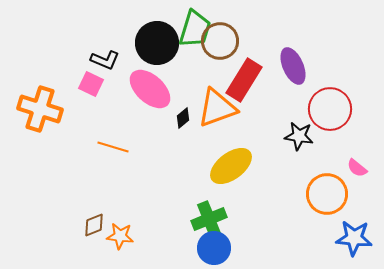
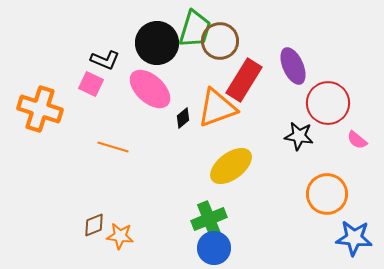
red circle: moved 2 px left, 6 px up
pink semicircle: moved 28 px up
